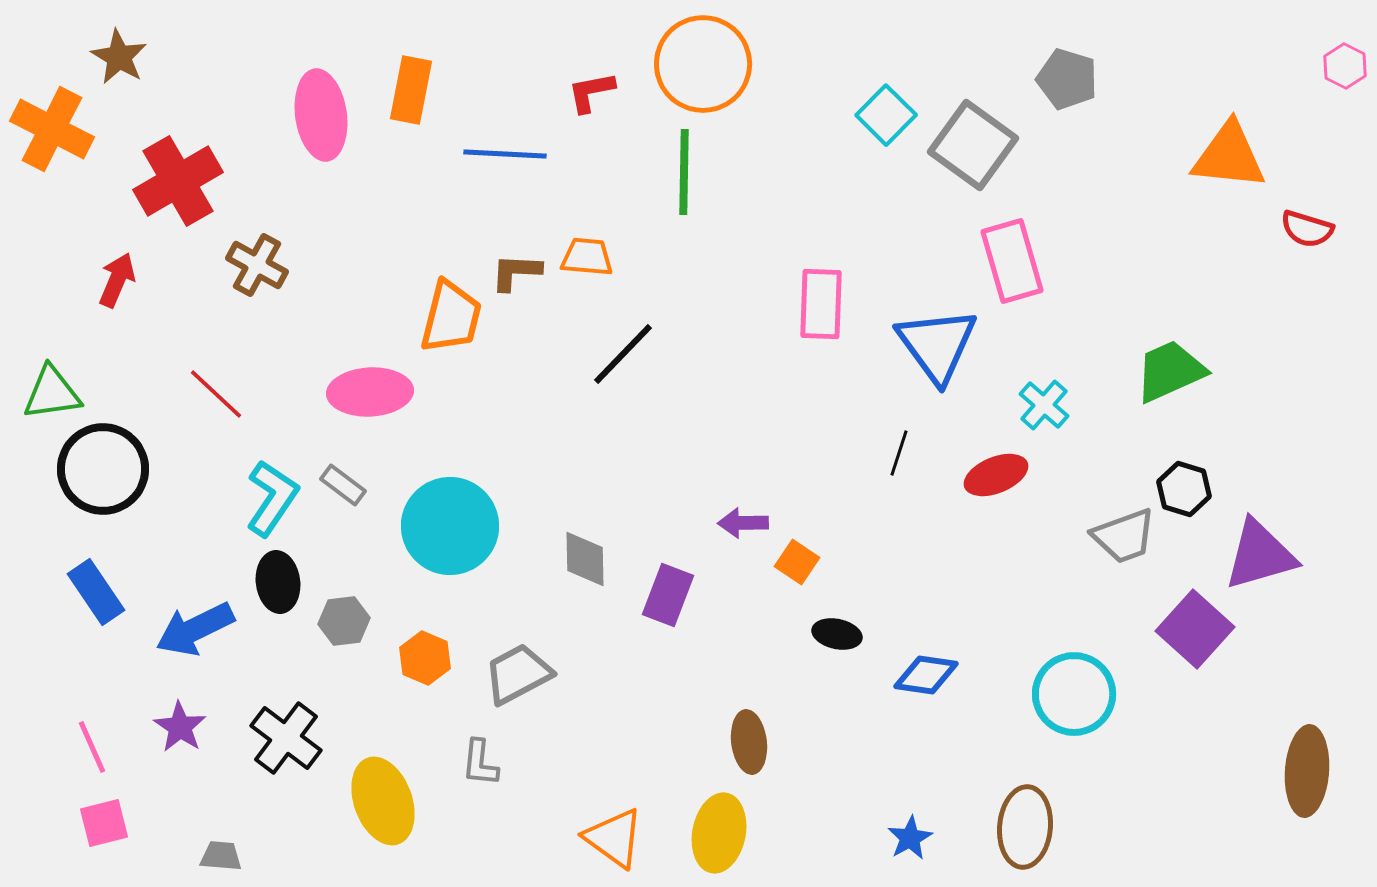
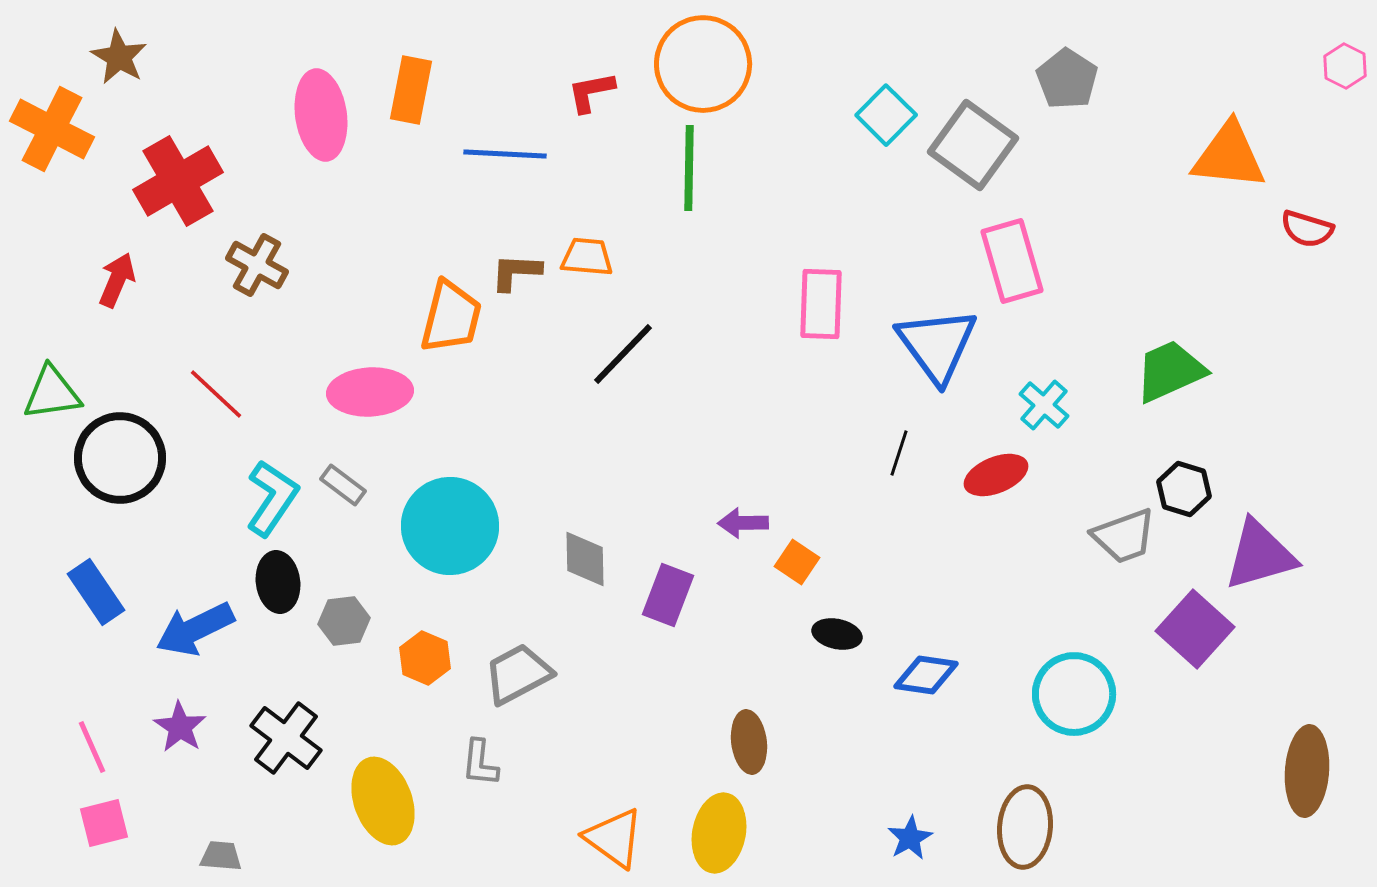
gray pentagon at (1067, 79): rotated 16 degrees clockwise
green line at (684, 172): moved 5 px right, 4 px up
black circle at (103, 469): moved 17 px right, 11 px up
